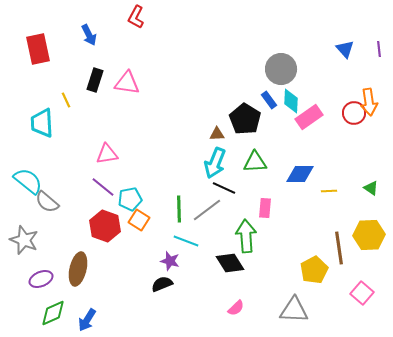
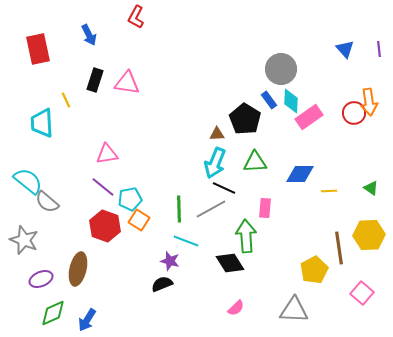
gray line at (207, 210): moved 4 px right, 1 px up; rotated 8 degrees clockwise
